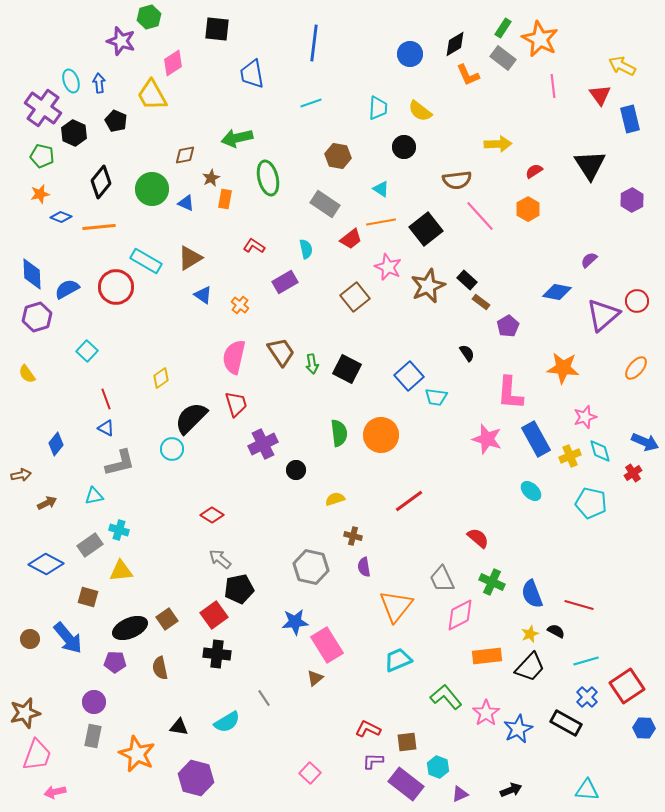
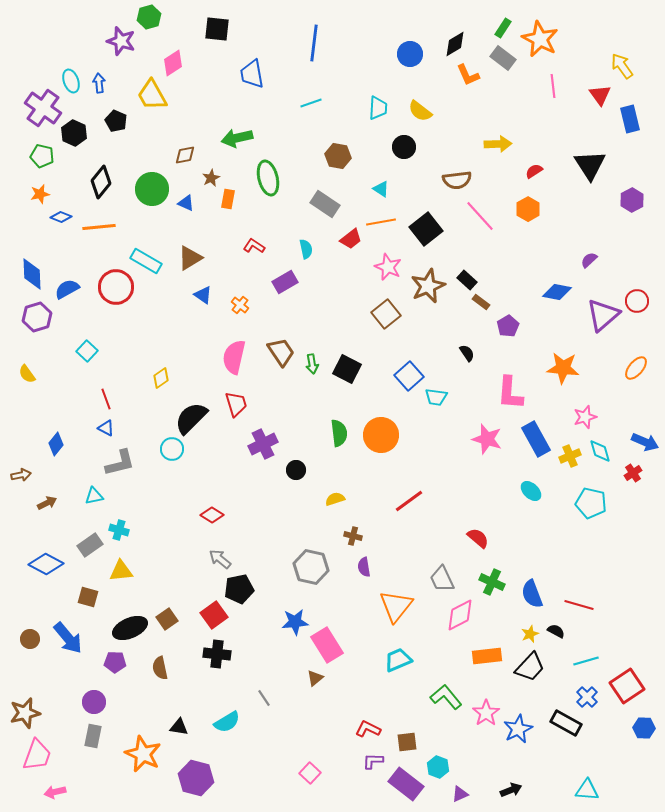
yellow arrow at (622, 66): rotated 28 degrees clockwise
orange rectangle at (225, 199): moved 3 px right
brown square at (355, 297): moved 31 px right, 17 px down
orange star at (137, 754): moved 6 px right
